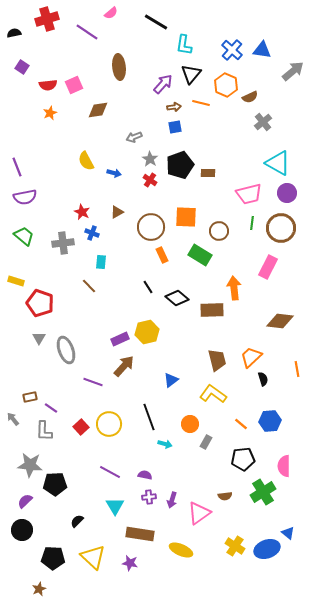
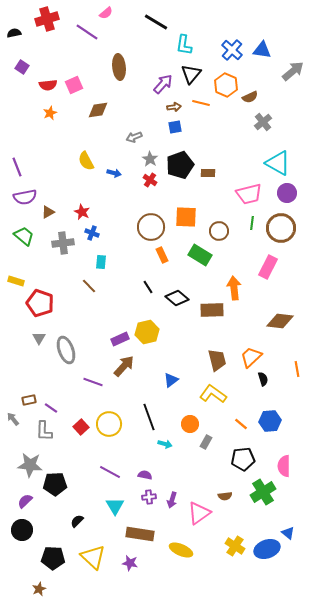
pink semicircle at (111, 13): moved 5 px left
brown triangle at (117, 212): moved 69 px left
brown rectangle at (30, 397): moved 1 px left, 3 px down
